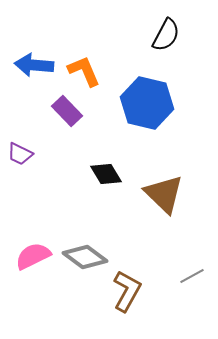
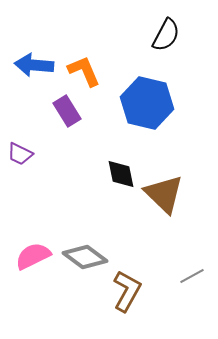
purple rectangle: rotated 12 degrees clockwise
black diamond: moved 15 px right; rotated 20 degrees clockwise
